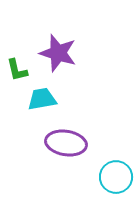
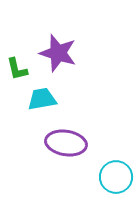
green L-shape: moved 1 px up
